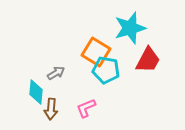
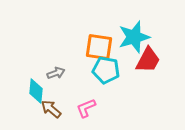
cyan star: moved 4 px right, 9 px down
orange square: moved 3 px right, 5 px up; rotated 24 degrees counterclockwise
gray arrow: rotated 12 degrees clockwise
cyan diamond: moved 1 px up
brown arrow: rotated 125 degrees clockwise
